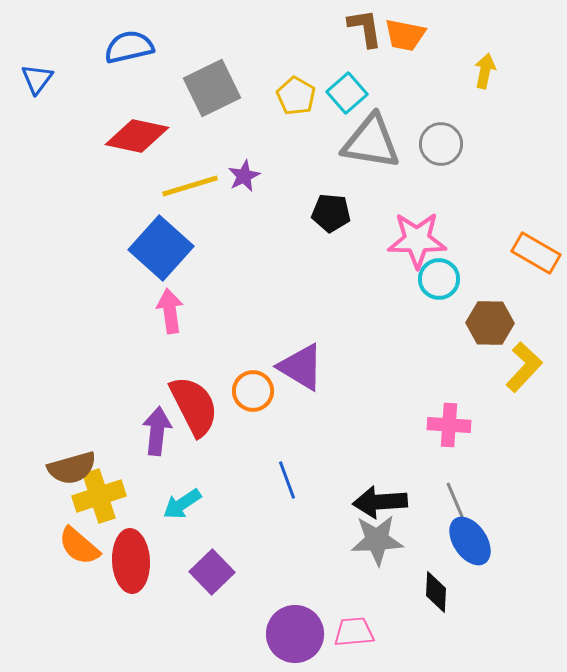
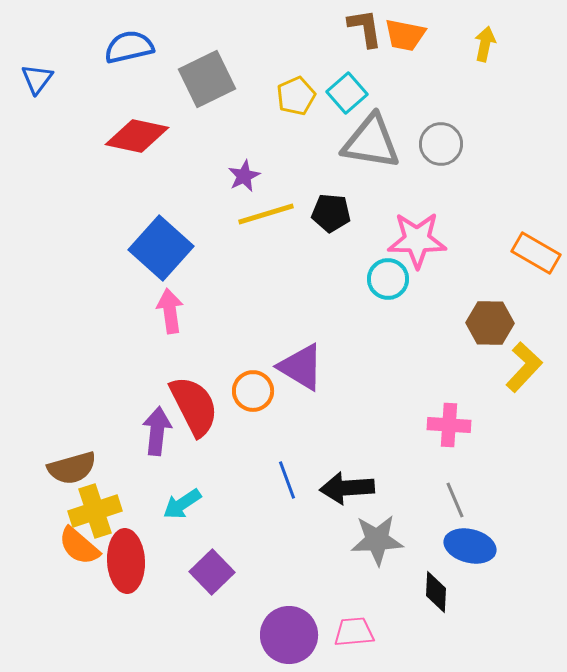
yellow arrow: moved 27 px up
gray square: moved 5 px left, 9 px up
yellow pentagon: rotated 18 degrees clockwise
yellow line: moved 76 px right, 28 px down
cyan circle: moved 51 px left
yellow cross: moved 4 px left, 15 px down
black arrow: moved 33 px left, 14 px up
blue ellipse: moved 5 px down; rotated 42 degrees counterclockwise
red ellipse: moved 5 px left
purple circle: moved 6 px left, 1 px down
